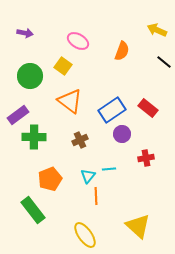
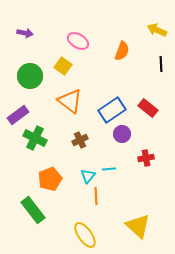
black line: moved 3 px left, 2 px down; rotated 49 degrees clockwise
green cross: moved 1 px right, 1 px down; rotated 25 degrees clockwise
